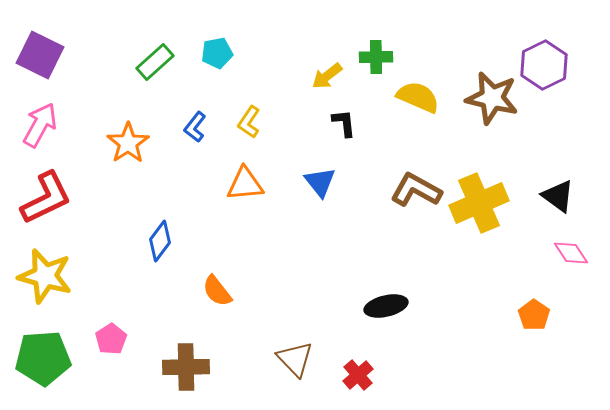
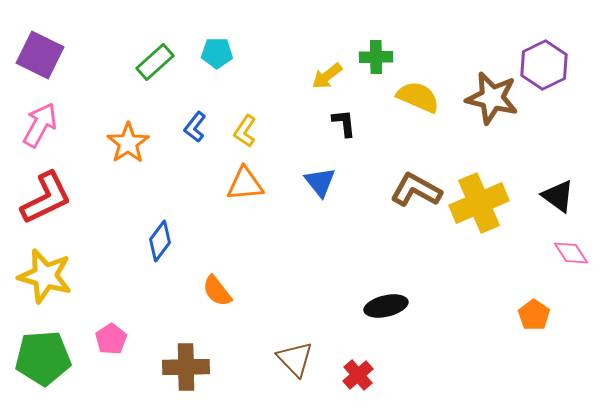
cyan pentagon: rotated 12 degrees clockwise
yellow L-shape: moved 4 px left, 9 px down
